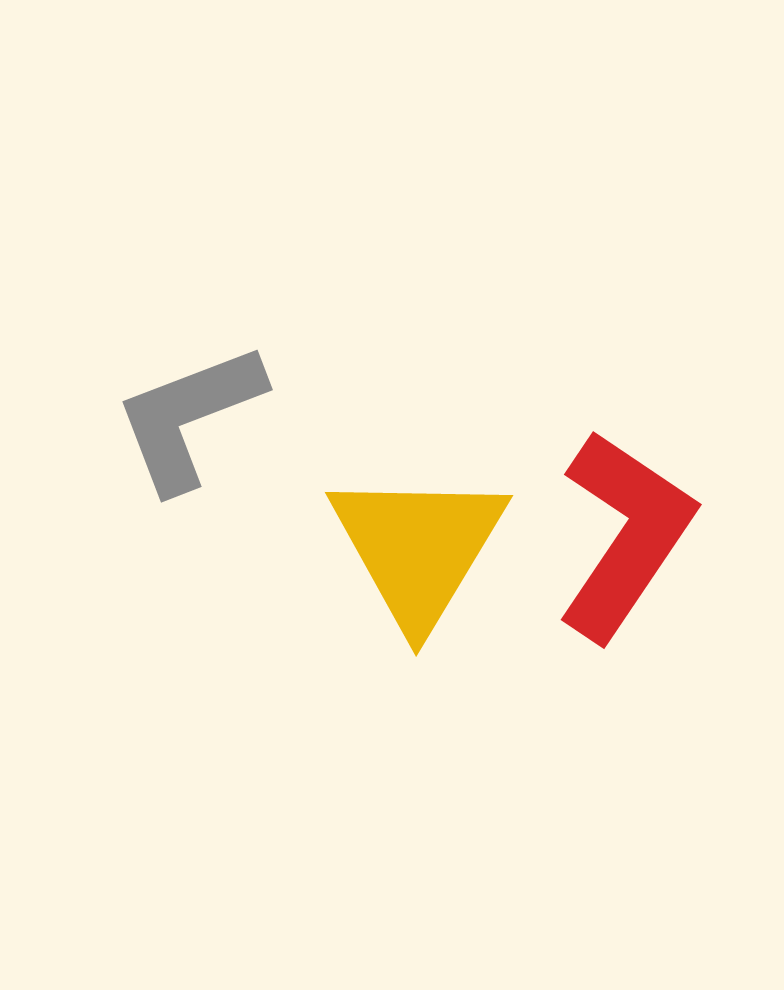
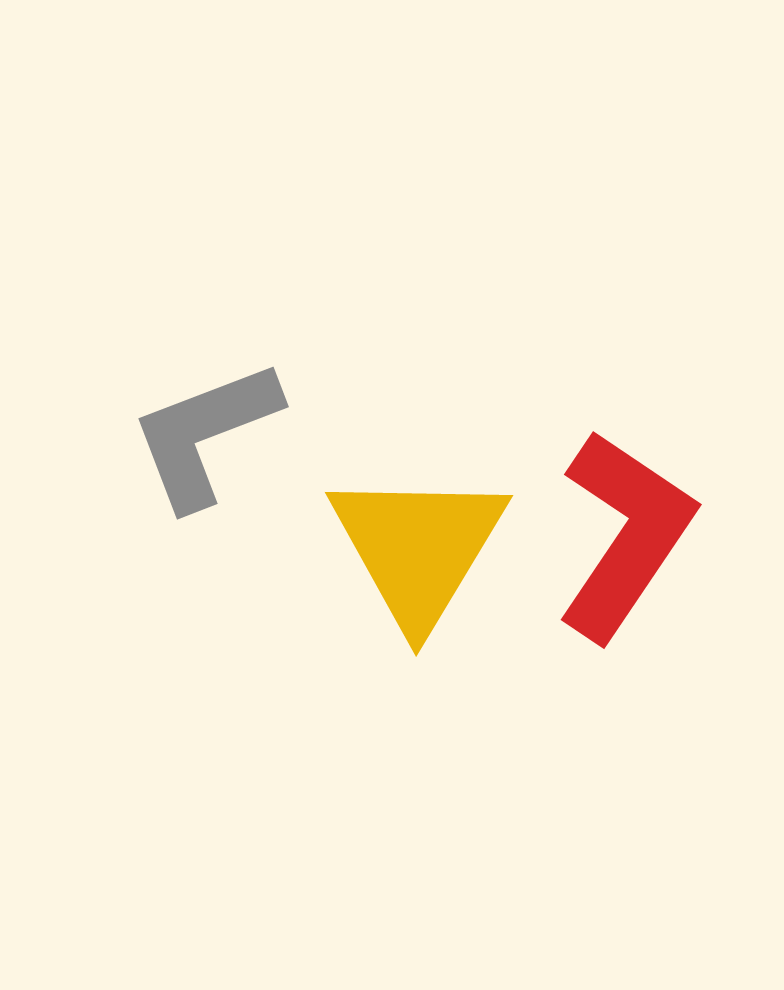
gray L-shape: moved 16 px right, 17 px down
